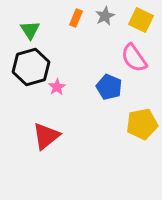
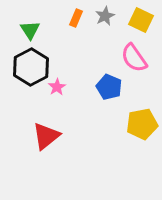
black hexagon: rotated 12 degrees counterclockwise
